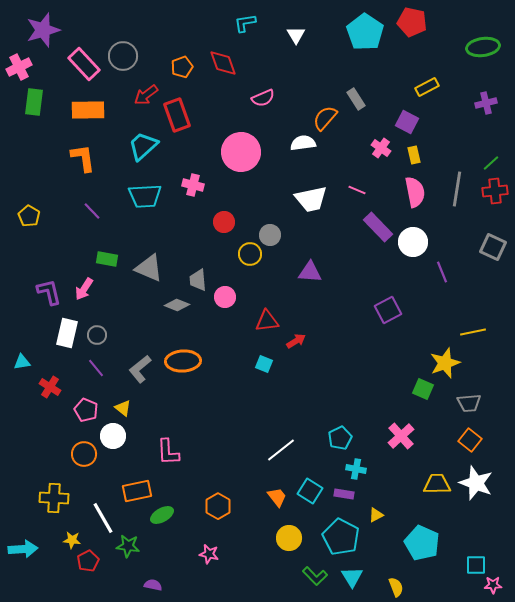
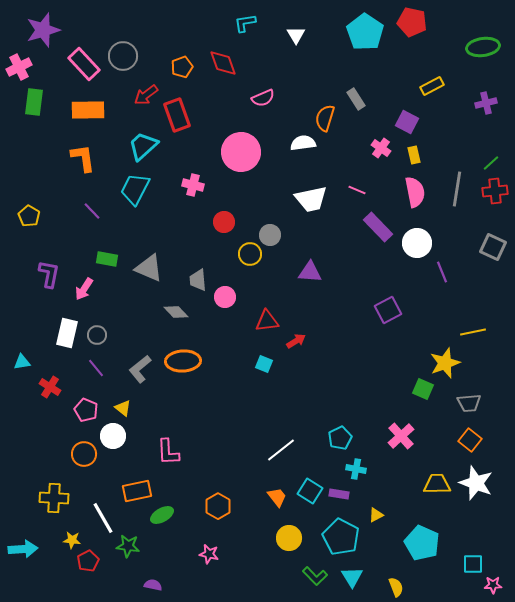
yellow rectangle at (427, 87): moved 5 px right, 1 px up
orange semicircle at (325, 118): rotated 24 degrees counterclockwise
cyan trapezoid at (145, 196): moved 10 px left, 7 px up; rotated 120 degrees clockwise
white circle at (413, 242): moved 4 px right, 1 px down
purple L-shape at (49, 292): moved 18 px up; rotated 24 degrees clockwise
gray diamond at (177, 305): moved 1 px left, 7 px down; rotated 25 degrees clockwise
purple rectangle at (344, 494): moved 5 px left
cyan square at (476, 565): moved 3 px left, 1 px up
